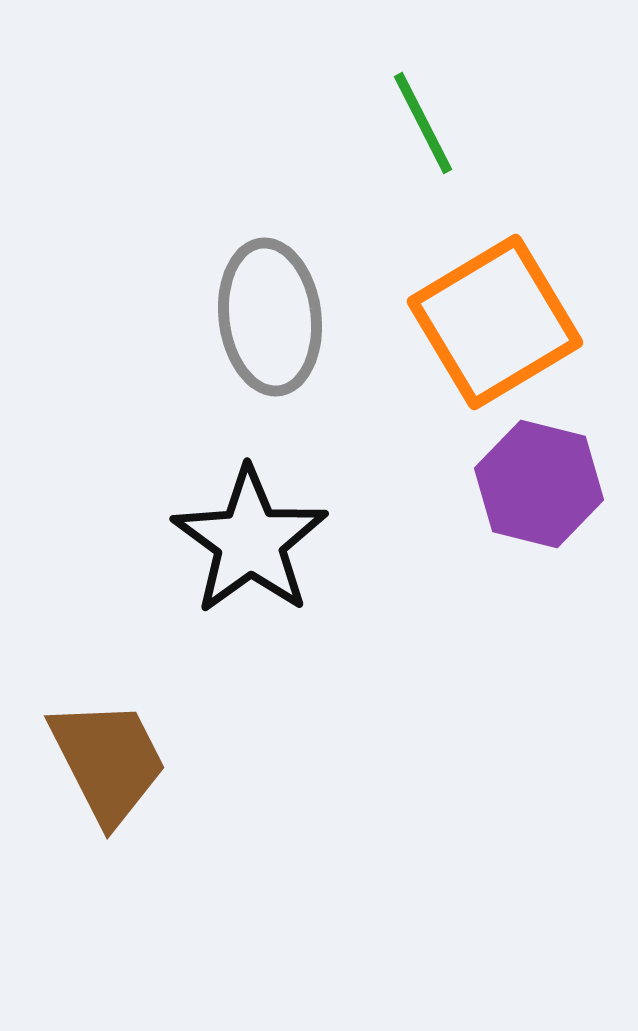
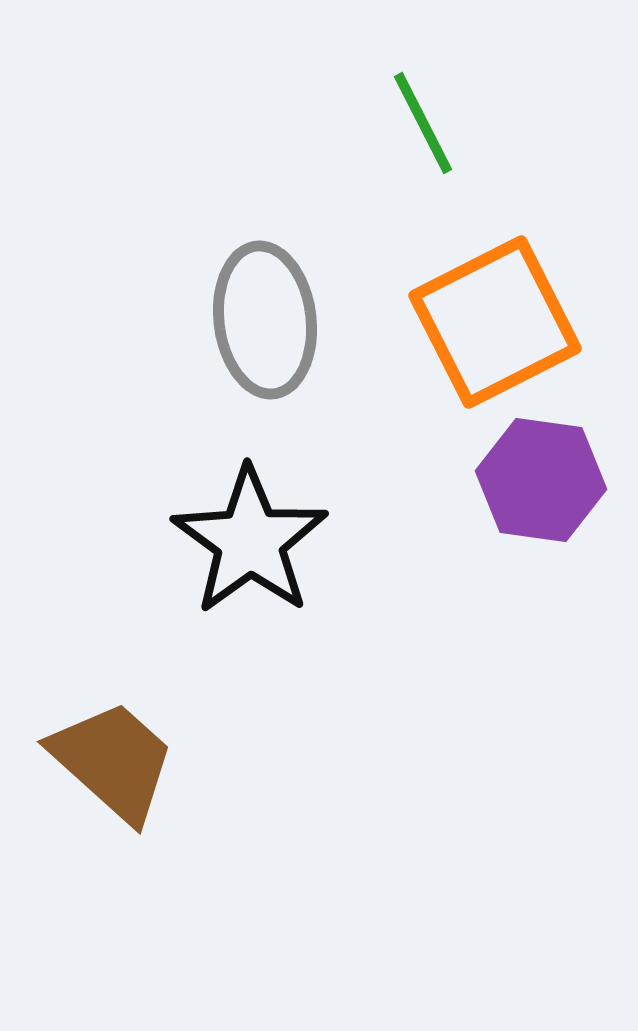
gray ellipse: moved 5 px left, 3 px down
orange square: rotated 4 degrees clockwise
purple hexagon: moved 2 px right, 4 px up; rotated 6 degrees counterclockwise
brown trapezoid: moved 5 px right; rotated 21 degrees counterclockwise
